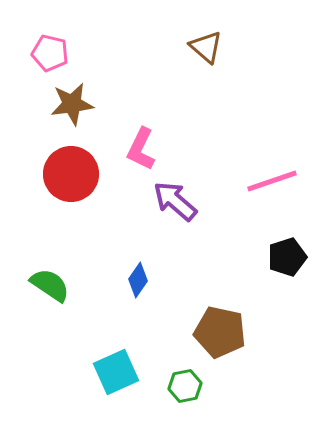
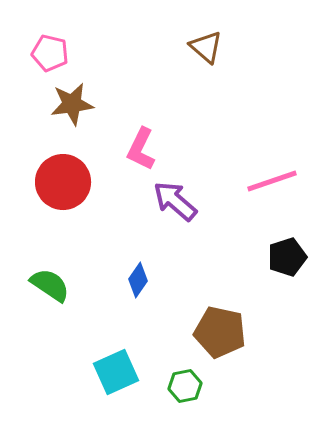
red circle: moved 8 px left, 8 px down
